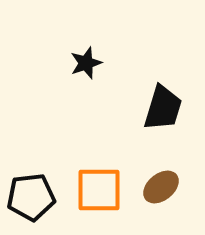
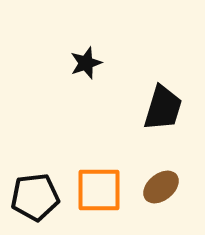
black pentagon: moved 4 px right
